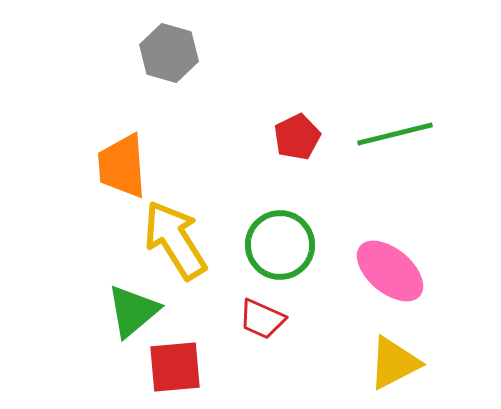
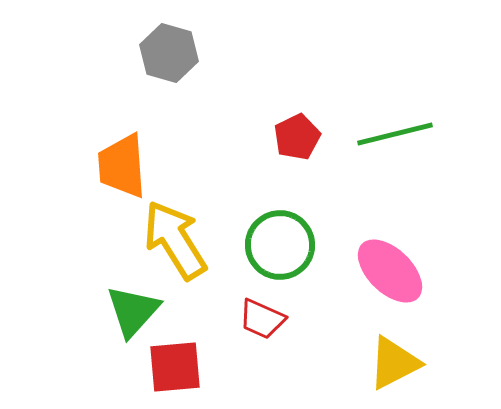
pink ellipse: rotated 4 degrees clockwise
green triangle: rotated 8 degrees counterclockwise
